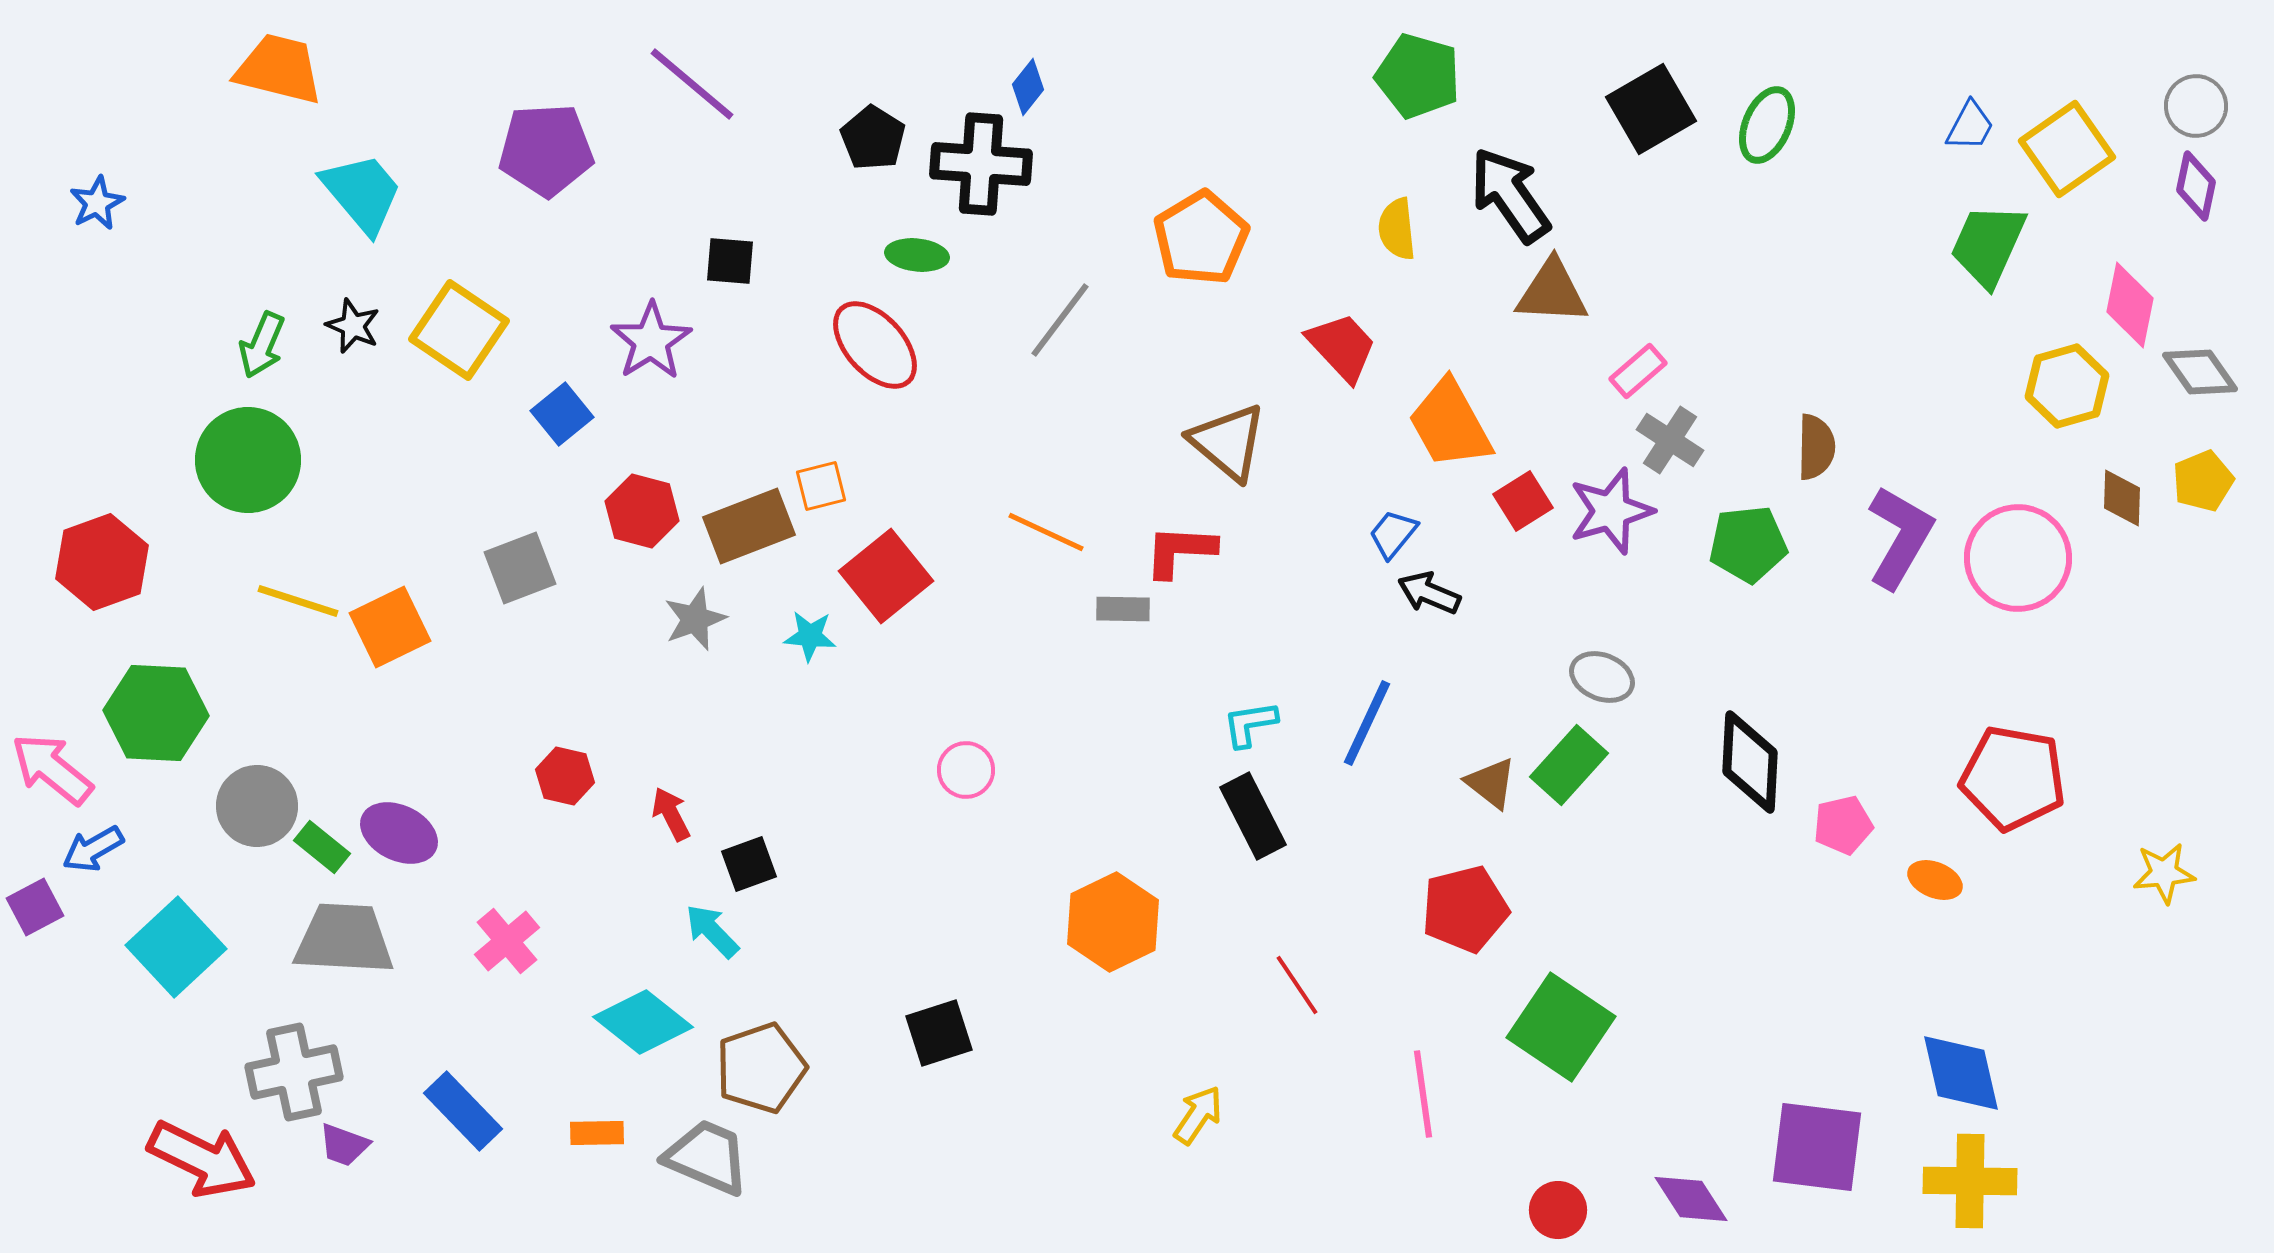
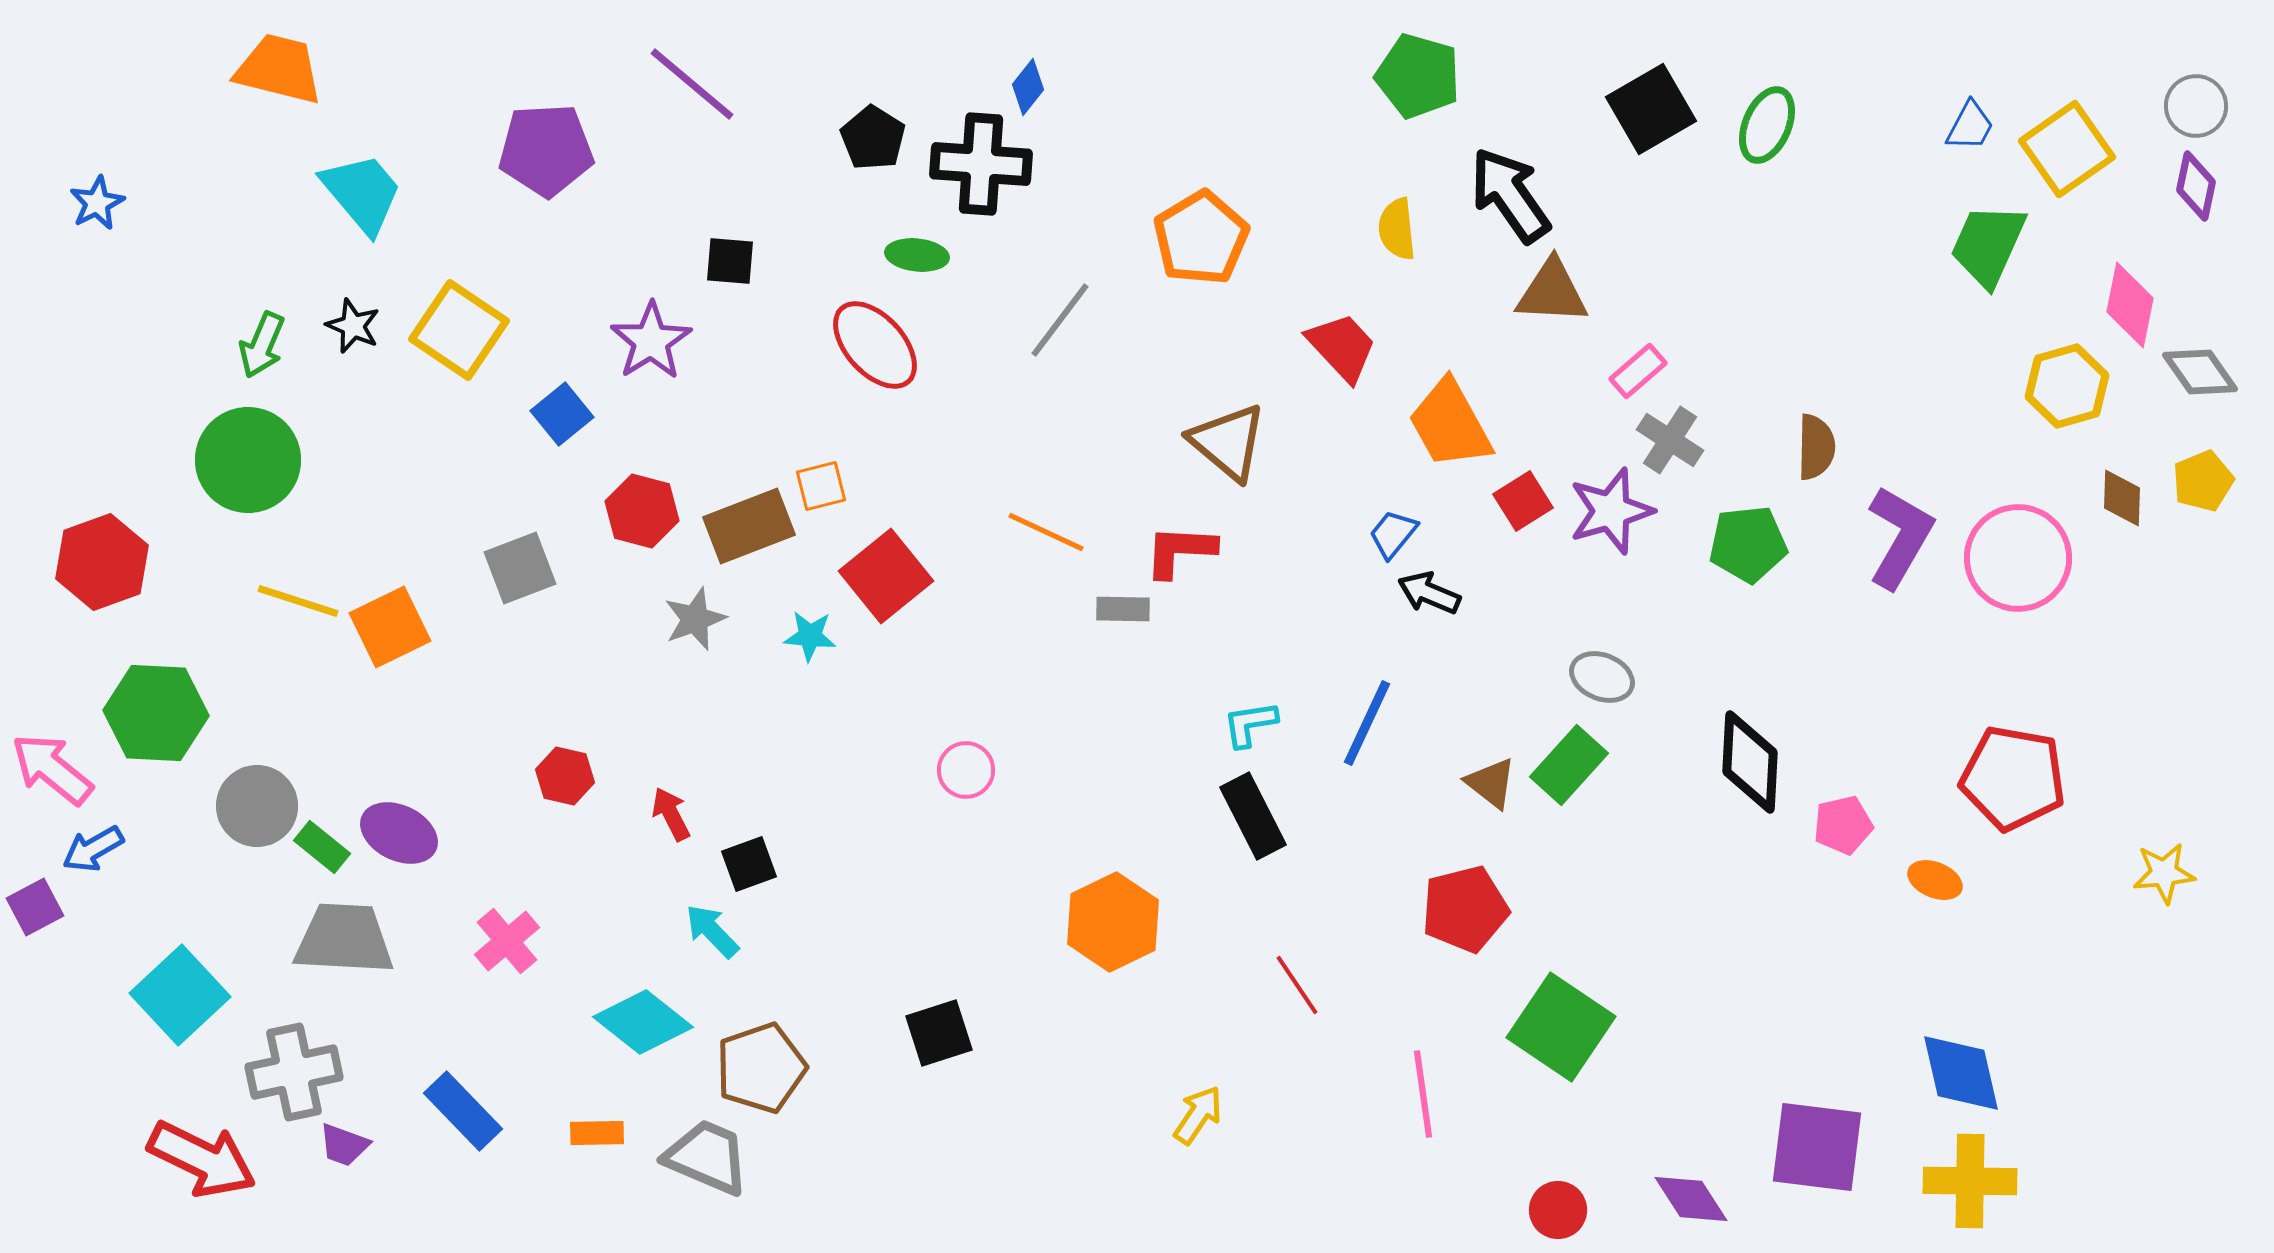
cyan square at (176, 947): moved 4 px right, 48 px down
